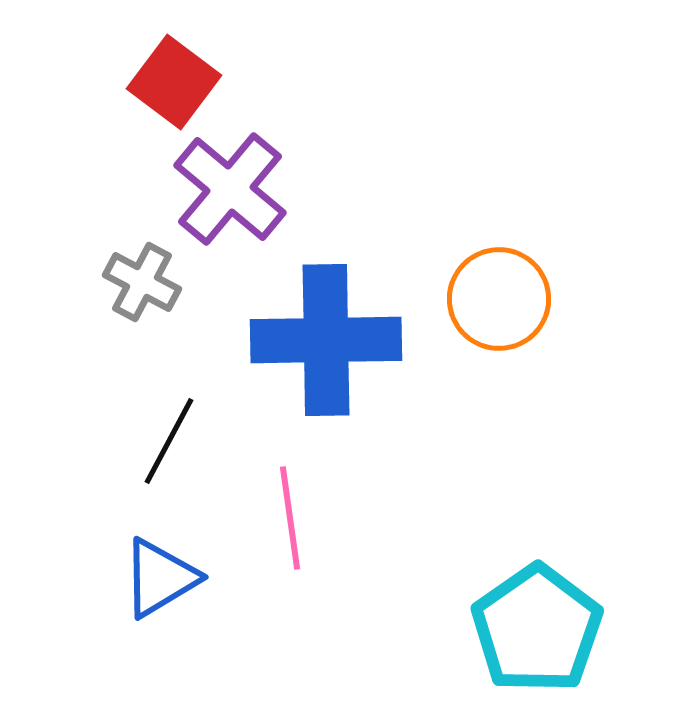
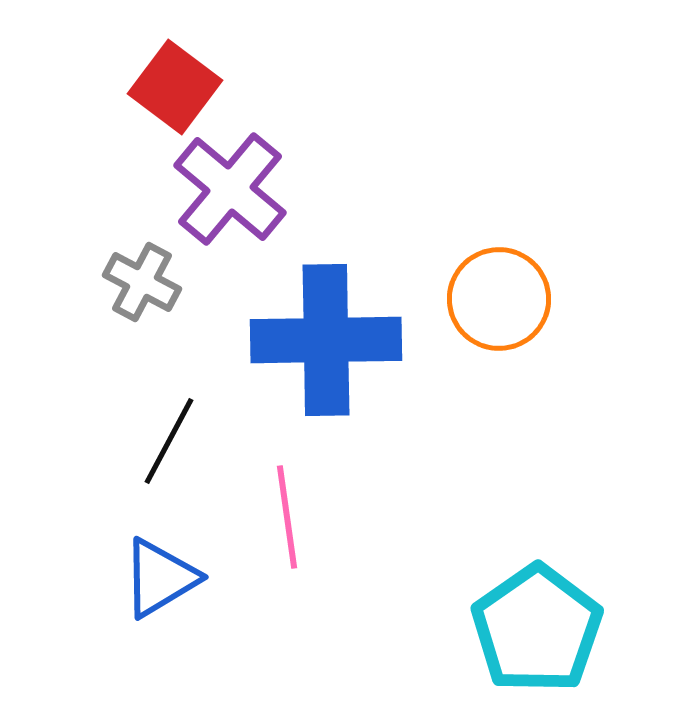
red square: moved 1 px right, 5 px down
pink line: moved 3 px left, 1 px up
